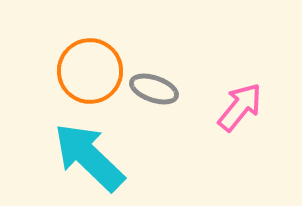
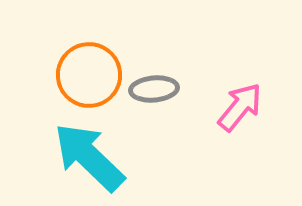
orange circle: moved 1 px left, 4 px down
gray ellipse: rotated 24 degrees counterclockwise
